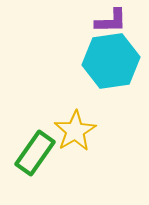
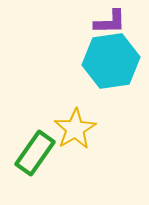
purple L-shape: moved 1 px left, 1 px down
yellow star: moved 2 px up
